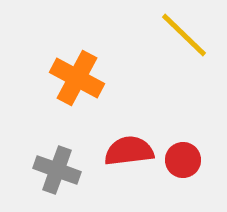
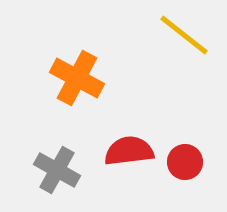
yellow line: rotated 6 degrees counterclockwise
red circle: moved 2 px right, 2 px down
gray cross: rotated 9 degrees clockwise
